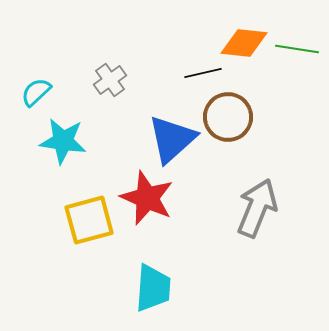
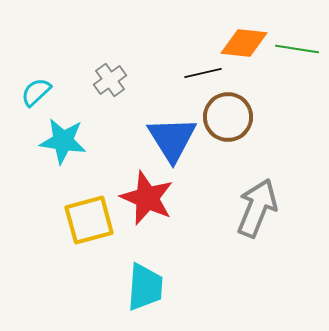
blue triangle: rotated 20 degrees counterclockwise
cyan trapezoid: moved 8 px left, 1 px up
